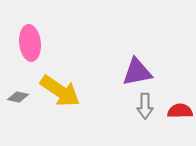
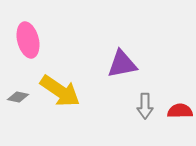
pink ellipse: moved 2 px left, 3 px up; rotated 8 degrees counterclockwise
purple triangle: moved 15 px left, 8 px up
